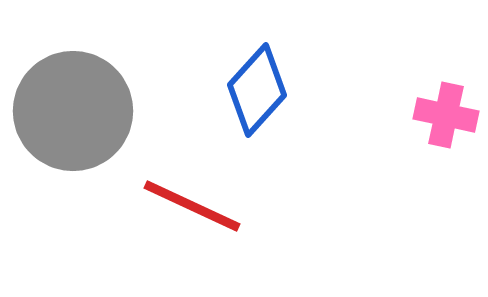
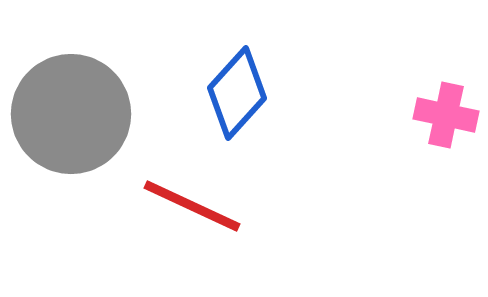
blue diamond: moved 20 px left, 3 px down
gray circle: moved 2 px left, 3 px down
